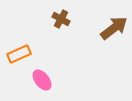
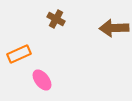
brown cross: moved 5 px left
brown arrow: rotated 144 degrees counterclockwise
